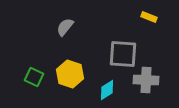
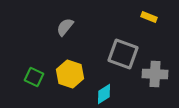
gray square: rotated 16 degrees clockwise
gray cross: moved 9 px right, 6 px up
cyan diamond: moved 3 px left, 4 px down
